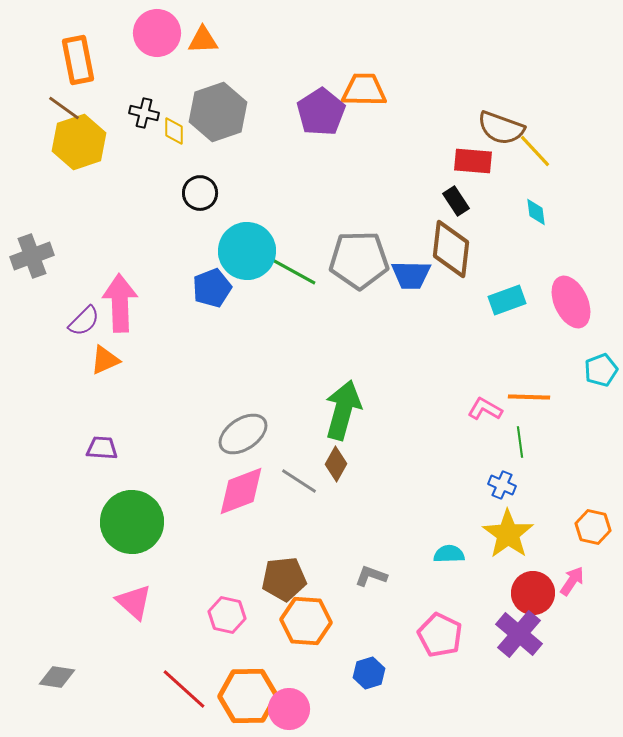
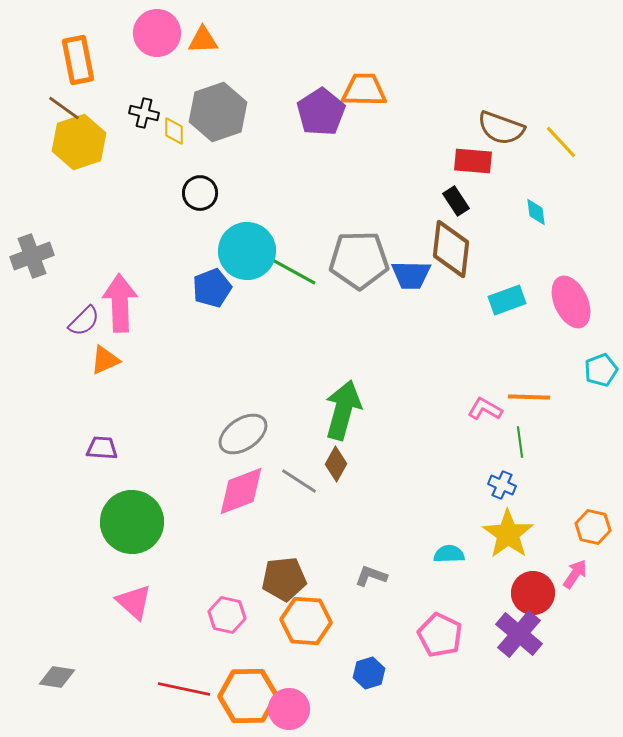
yellow line at (535, 151): moved 26 px right, 9 px up
pink arrow at (572, 581): moved 3 px right, 7 px up
red line at (184, 689): rotated 30 degrees counterclockwise
